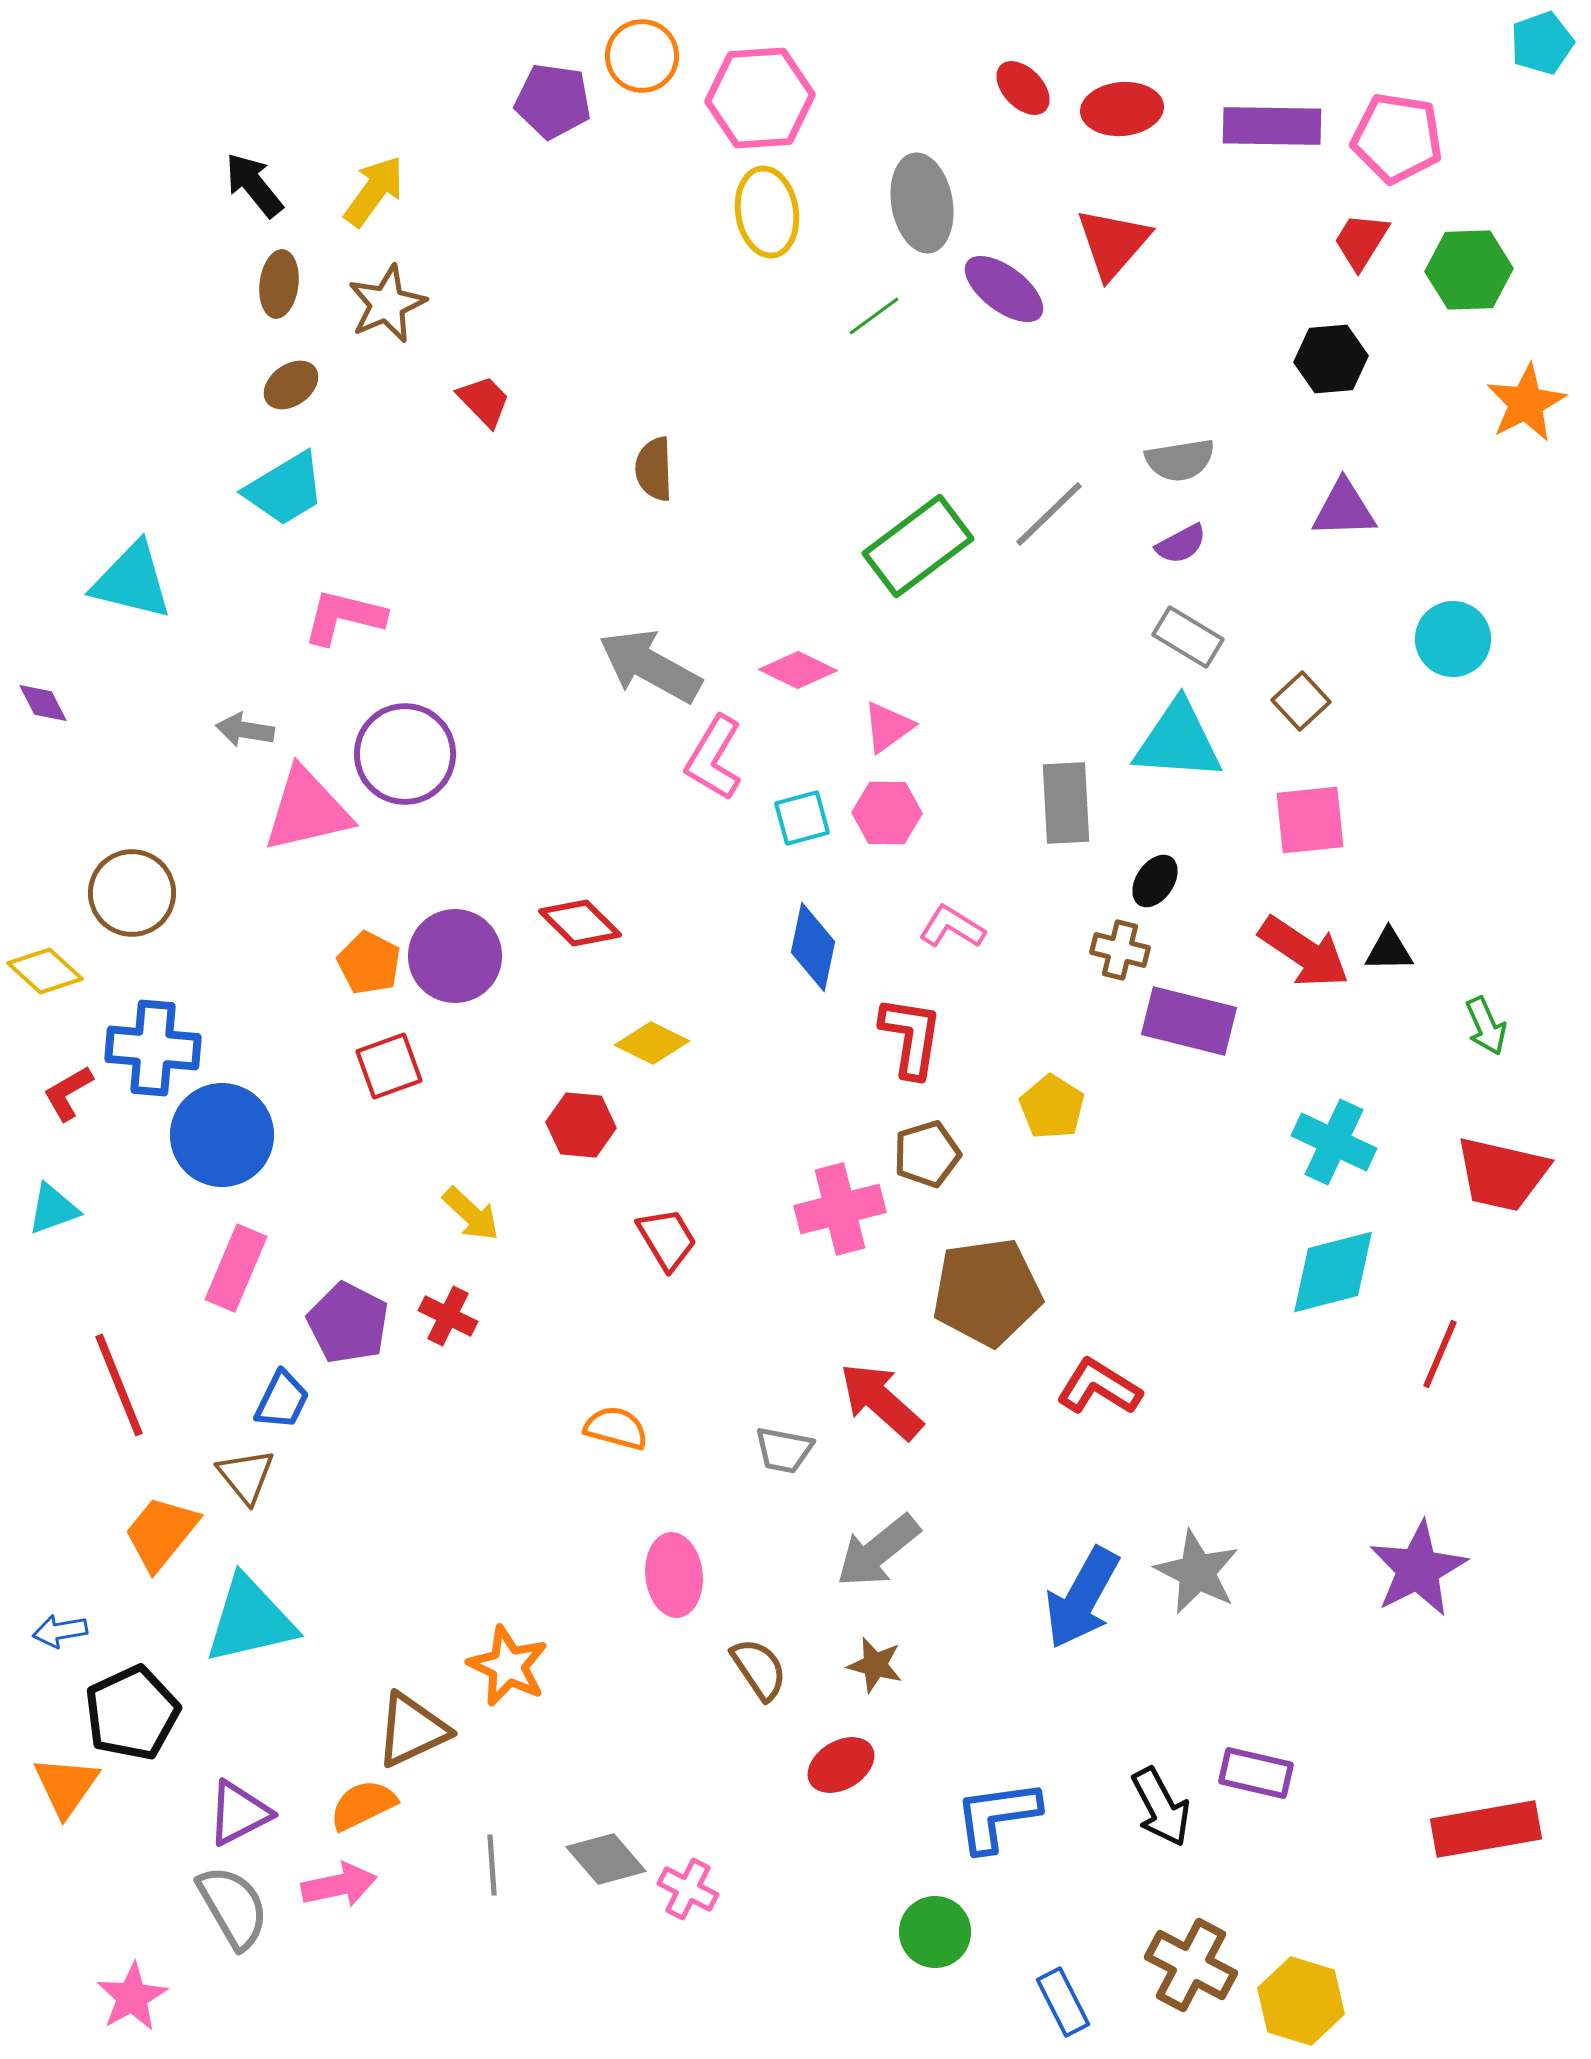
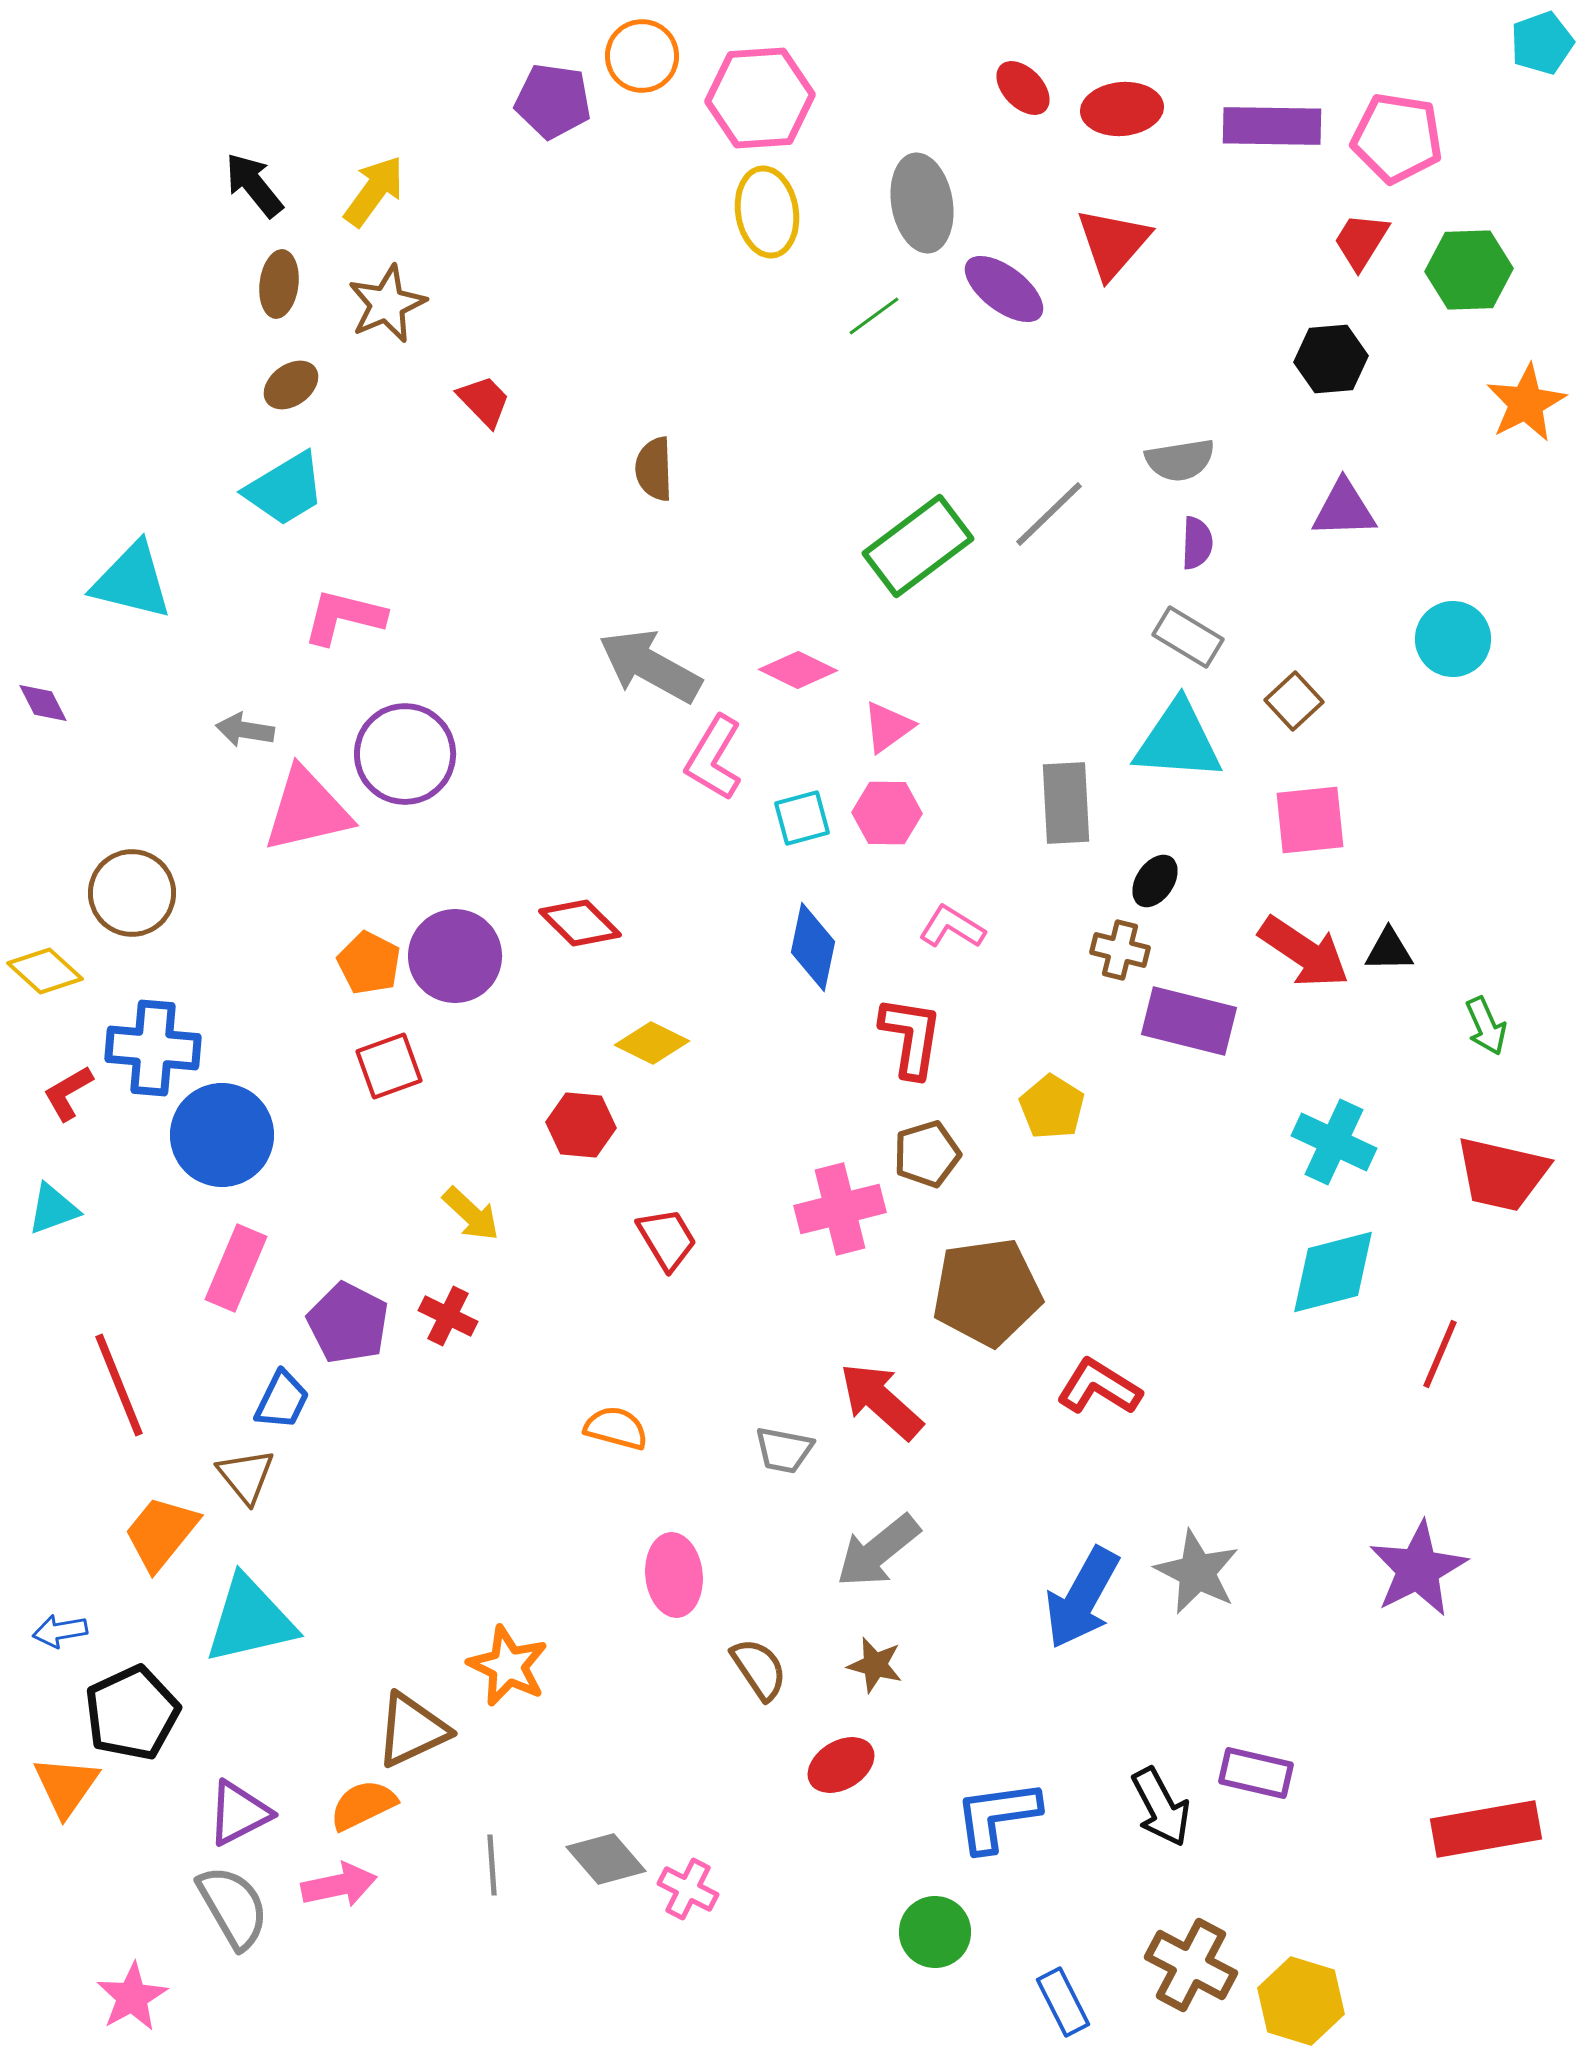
purple semicircle at (1181, 544): moved 16 px right, 1 px up; rotated 60 degrees counterclockwise
brown square at (1301, 701): moved 7 px left
